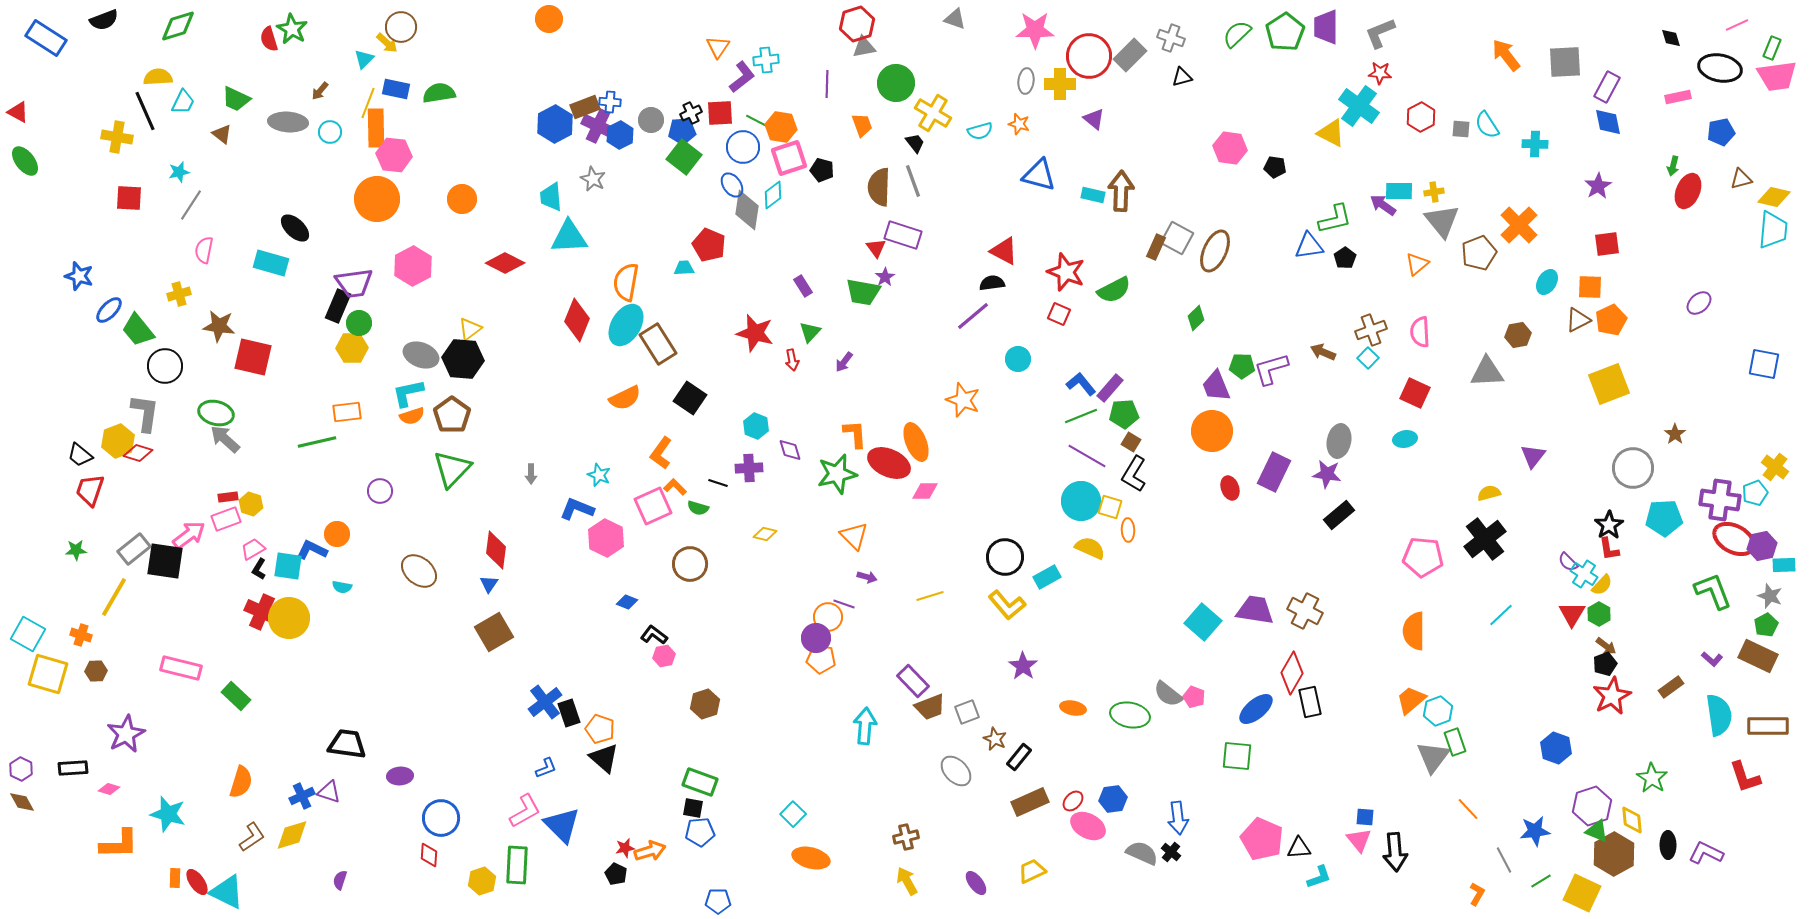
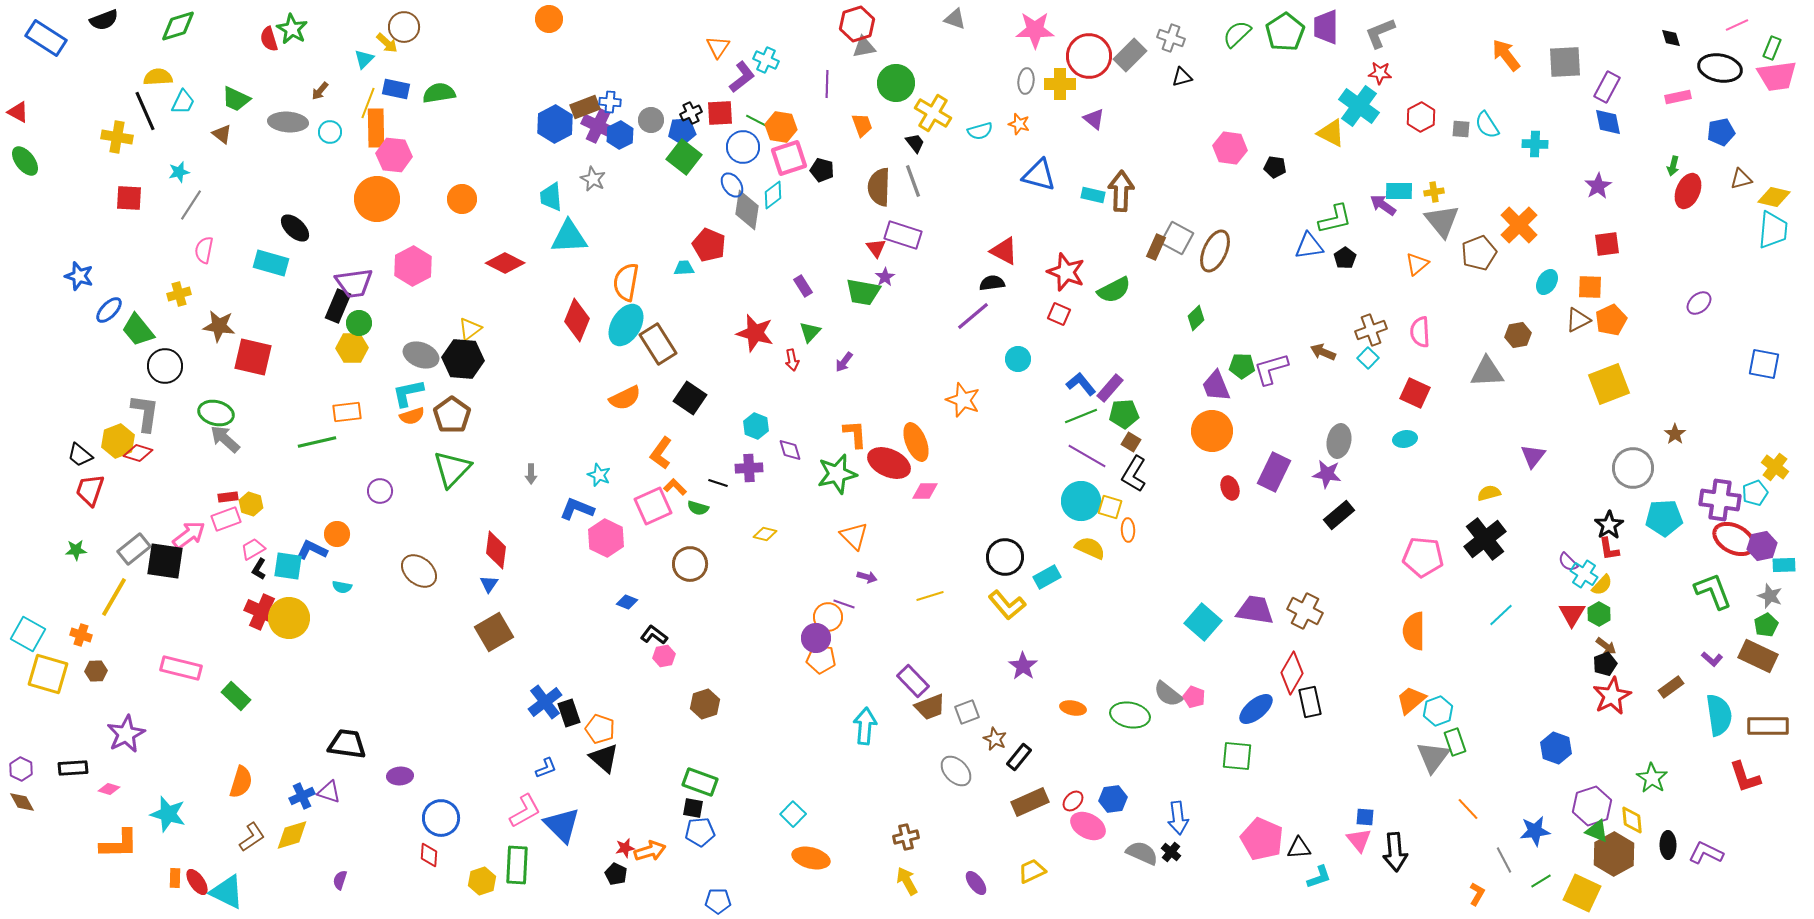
brown circle at (401, 27): moved 3 px right
cyan cross at (766, 60): rotated 30 degrees clockwise
